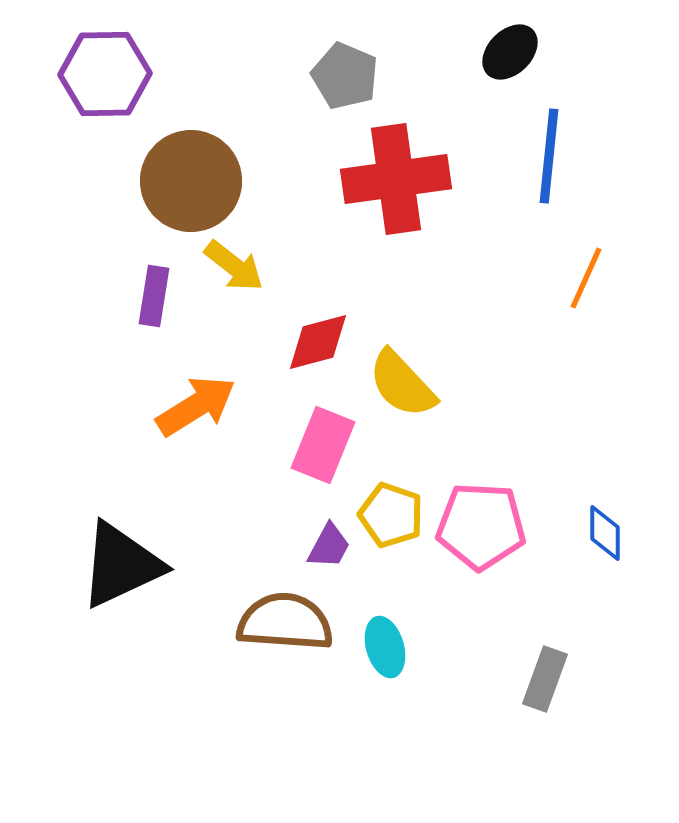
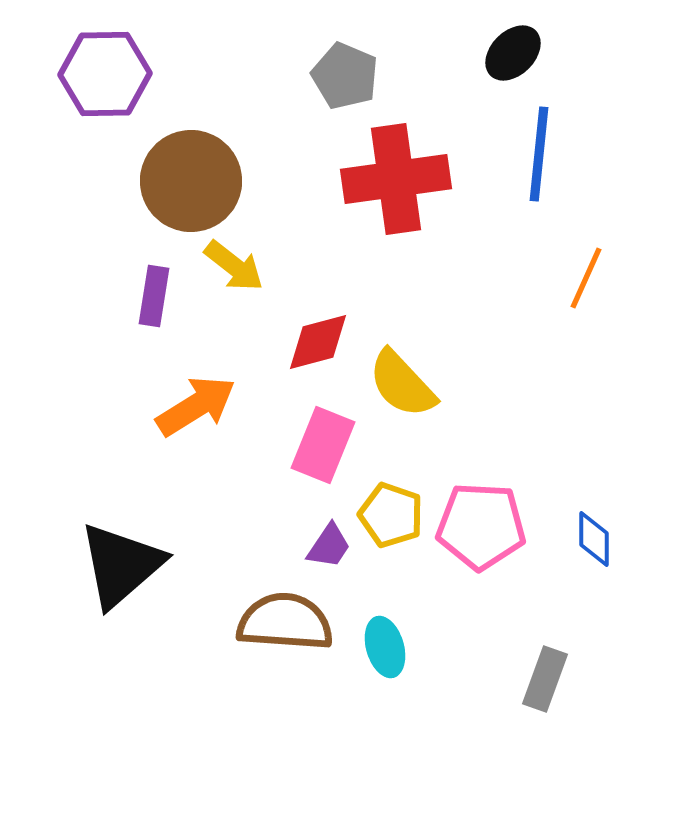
black ellipse: moved 3 px right, 1 px down
blue line: moved 10 px left, 2 px up
blue diamond: moved 11 px left, 6 px down
purple trapezoid: rotated 6 degrees clockwise
black triangle: rotated 16 degrees counterclockwise
